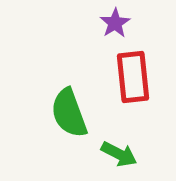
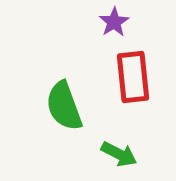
purple star: moved 1 px left, 1 px up
green semicircle: moved 5 px left, 7 px up
